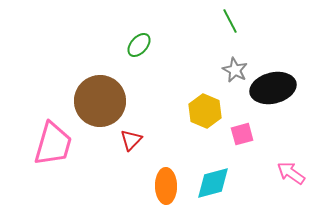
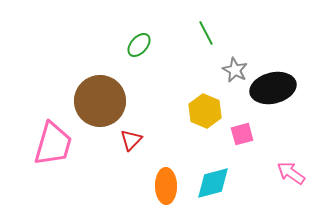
green line: moved 24 px left, 12 px down
